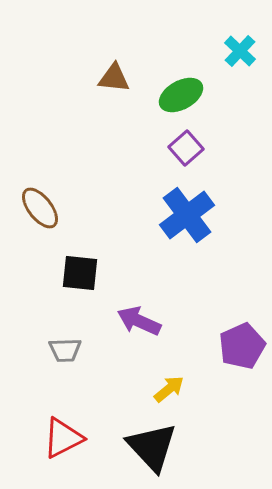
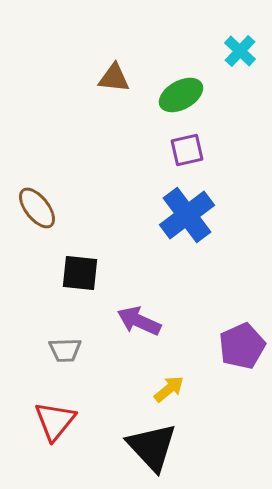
purple square: moved 1 px right, 2 px down; rotated 28 degrees clockwise
brown ellipse: moved 3 px left
red triangle: moved 8 px left, 17 px up; rotated 24 degrees counterclockwise
